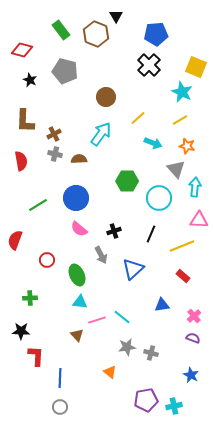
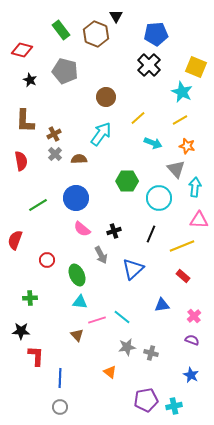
gray cross at (55, 154): rotated 32 degrees clockwise
pink semicircle at (79, 229): moved 3 px right
purple semicircle at (193, 338): moved 1 px left, 2 px down
